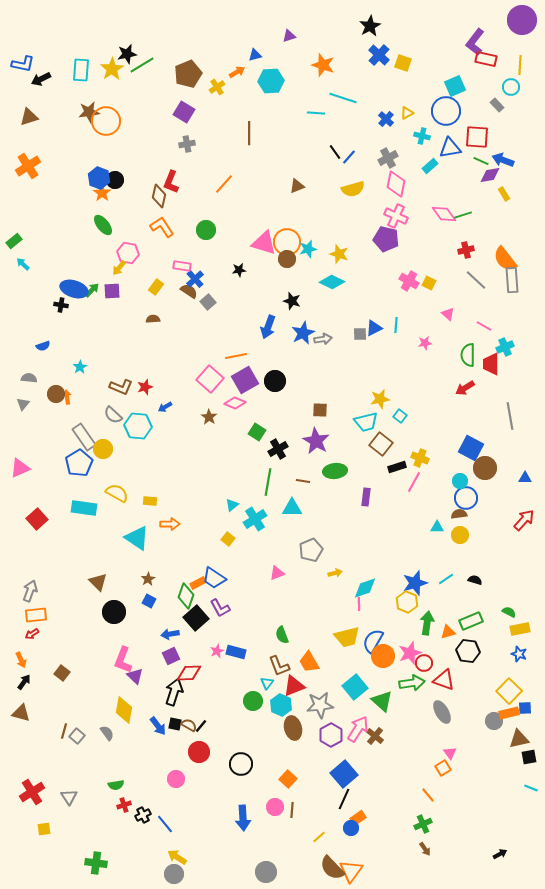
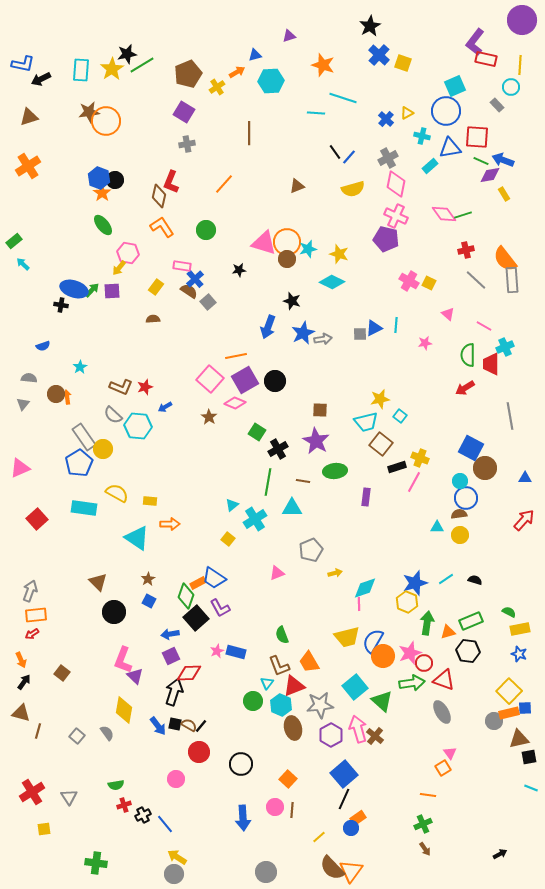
pink arrow at (358, 729): rotated 48 degrees counterclockwise
brown line at (64, 731): moved 26 px left
orange line at (428, 795): rotated 42 degrees counterclockwise
